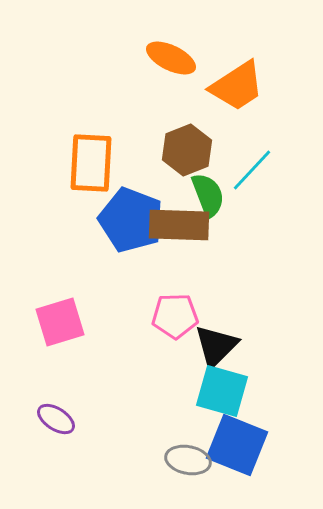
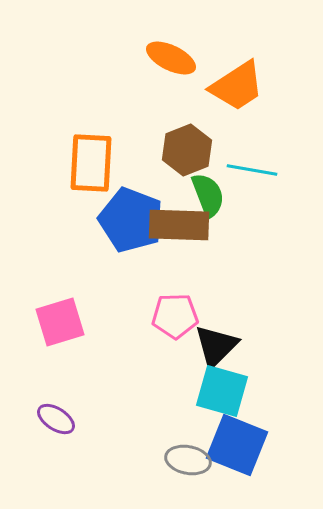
cyan line: rotated 57 degrees clockwise
